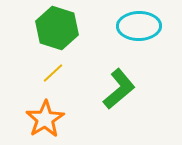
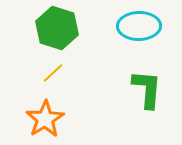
green L-shape: moved 28 px right; rotated 45 degrees counterclockwise
